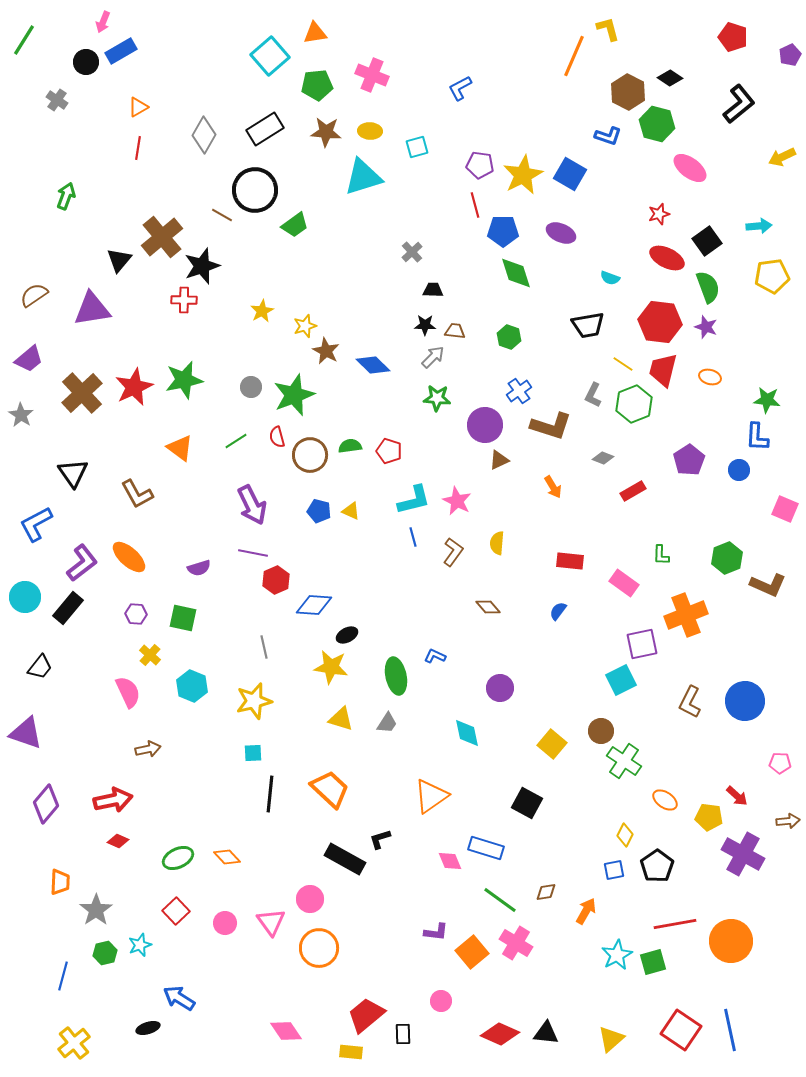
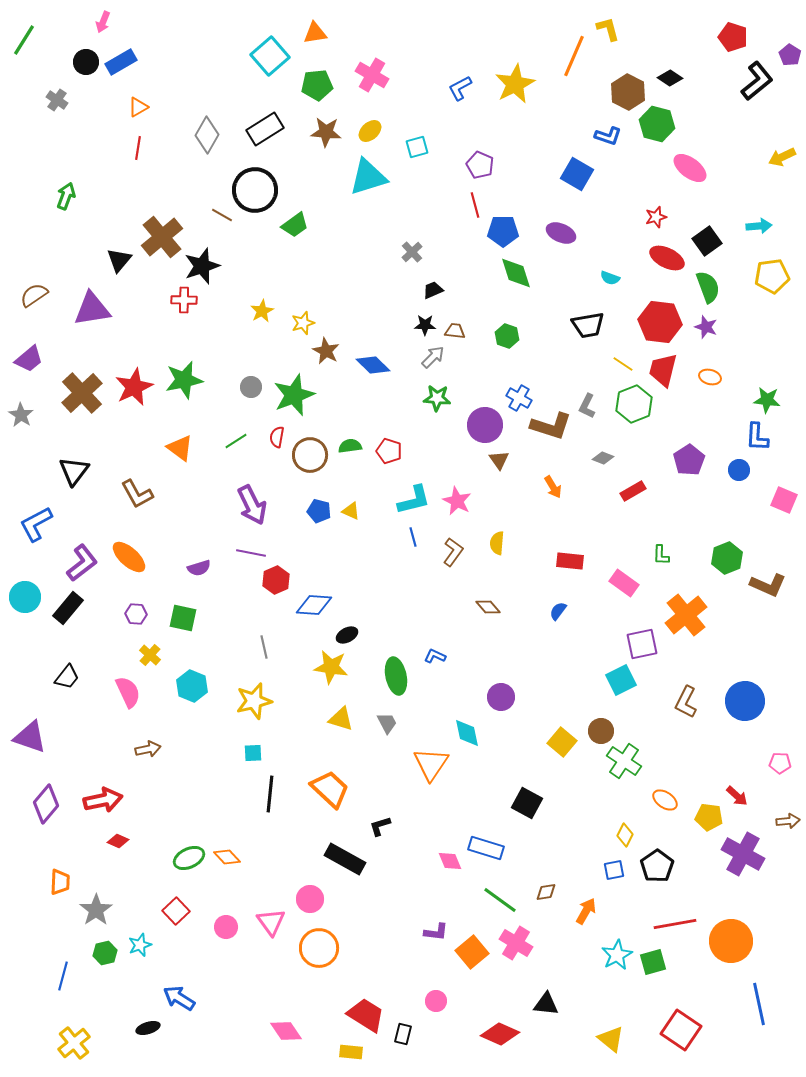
blue rectangle at (121, 51): moved 11 px down
purple pentagon at (790, 55): rotated 15 degrees counterclockwise
pink cross at (372, 75): rotated 8 degrees clockwise
black L-shape at (739, 104): moved 18 px right, 23 px up
yellow ellipse at (370, 131): rotated 45 degrees counterclockwise
gray diamond at (204, 135): moved 3 px right
purple pentagon at (480, 165): rotated 16 degrees clockwise
blue square at (570, 174): moved 7 px right
yellow star at (523, 175): moved 8 px left, 91 px up
cyan triangle at (363, 177): moved 5 px right
red star at (659, 214): moved 3 px left, 3 px down
black trapezoid at (433, 290): rotated 25 degrees counterclockwise
yellow star at (305, 326): moved 2 px left, 3 px up
green hexagon at (509, 337): moved 2 px left, 1 px up
blue cross at (519, 391): moved 7 px down; rotated 25 degrees counterclockwise
gray L-shape at (593, 395): moved 6 px left, 11 px down
red semicircle at (277, 437): rotated 25 degrees clockwise
brown triangle at (499, 460): rotated 40 degrees counterclockwise
black triangle at (73, 473): moved 1 px right, 2 px up; rotated 12 degrees clockwise
pink square at (785, 509): moved 1 px left, 9 px up
purple line at (253, 553): moved 2 px left
orange cross at (686, 615): rotated 18 degrees counterclockwise
black trapezoid at (40, 667): moved 27 px right, 10 px down
purple circle at (500, 688): moved 1 px right, 9 px down
brown L-shape at (690, 702): moved 4 px left
gray trapezoid at (387, 723): rotated 60 degrees counterclockwise
purple triangle at (26, 733): moved 4 px right, 4 px down
yellow square at (552, 744): moved 10 px right, 2 px up
orange triangle at (431, 796): moved 32 px up; rotated 21 degrees counterclockwise
red arrow at (113, 800): moved 10 px left
black L-shape at (380, 839): moved 13 px up
green ellipse at (178, 858): moved 11 px right
pink circle at (225, 923): moved 1 px right, 4 px down
pink circle at (441, 1001): moved 5 px left
red trapezoid at (366, 1015): rotated 72 degrees clockwise
blue line at (730, 1030): moved 29 px right, 26 px up
black triangle at (546, 1033): moved 29 px up
black rectangle at (403, 1034): rotated 15 degrees clockwise
yellow triangle at (611, 1039): rotated 40 degrees counterclockwise
